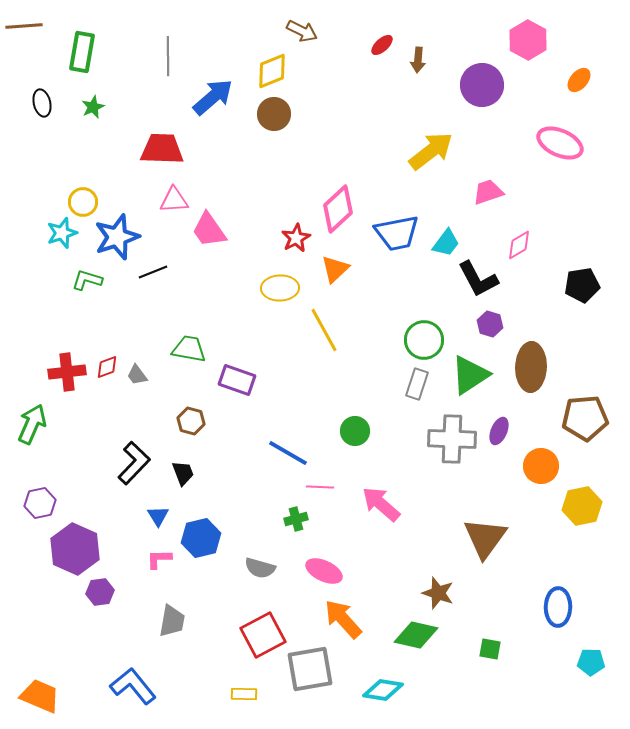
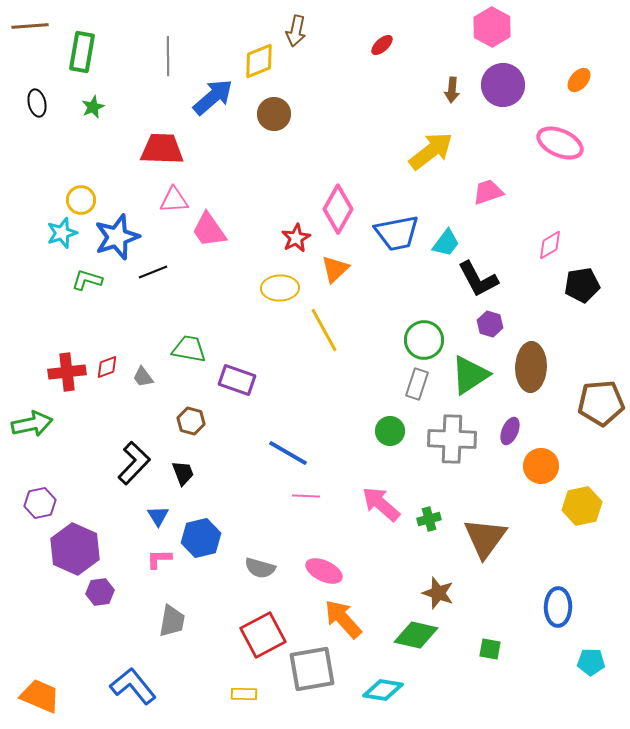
brown line at (24, 26): moved 6 px right
brown arrow at (302, 31): moved 6 px left; rotated 76 degrees clockwise
pink hexagon at (528, 40): moved 36 px left, 13 px up
brown arrow at (418, 60): moved 34 px right, 30 px down
yellow diamond at (272, 71): moved 13 px left, 10 px up
purple circle at (482, 85): moved 21 px right
black ellipse at (42, 103): moved 5 px left
yellow circle at (83, 202): moved 2 px left, 2 px up
pink diamond at (338, 209): rotated 18 degrees counterclockwise
pink diamond at (519, 245): moved 31 px right
gray trapezoid at (137, 375): moved 6 px right, 2 px down
brown pentagon at (585, 418): moved 16 px right, 15 px up
green arrow at (32, 424): rotated 54 degrees clockwise
green circle at (355, 431): moved 35 px right
purple ellipse at (499, 431): moved 11 px right
pink line at (320, 487): moved 14 px left, 9 px down
green cross at (296, 519): moved 133 px right
gray square at (310, 669): moved 2 px right
